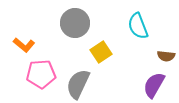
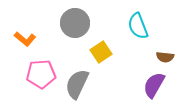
orange L-shape: moved 1 px right, 6 px up
brown semicircle: moved 1 px left, 1 px down
gray semicircle: moved 1 px left
